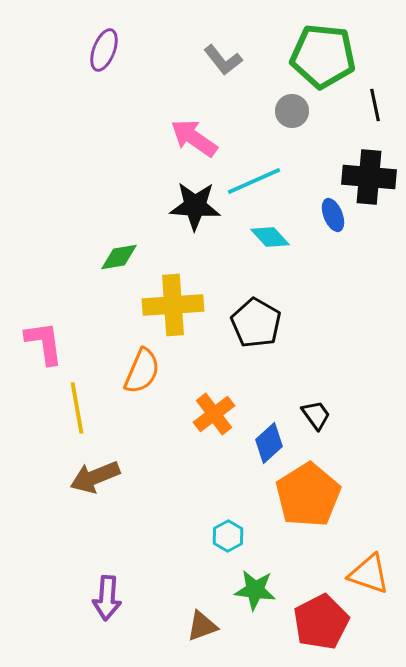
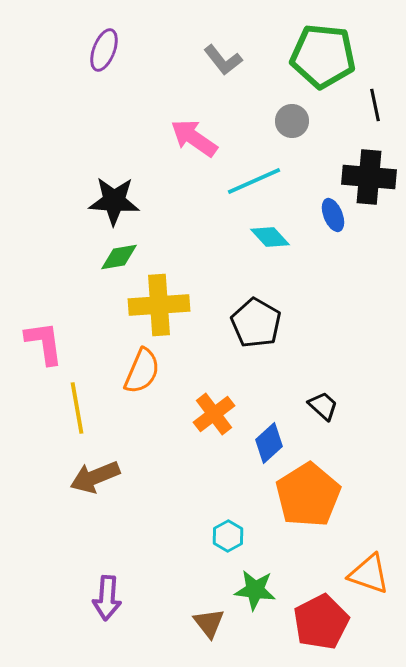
gray circle: moved 10 px down
black star: moved 81 px left, 5 px up
yellow cross: moved 14 px left
black trapezoid: moved 7 px right, 9 px up; rotated 12 degrees counterclockwise
brown triangle: moved 7 px right, 3 px up; rotated 48 degrees counterclockwise
